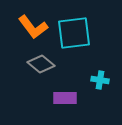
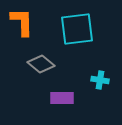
orange L-shape: moved 11 px left, 5 px up; rotated 144 degrees counterclockwise
cyan square: moved 3 px right, 4 px up
purple rectangle: moved 3 px left
